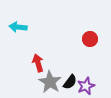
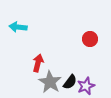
red arrow: rotated 30 degrees clockwise
